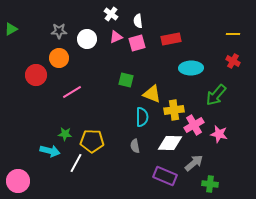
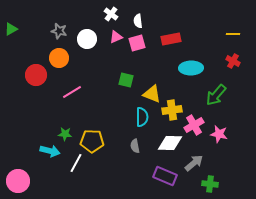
gray star: rotated 14 degrees clockwise
yellow cross: moved 2 px left
